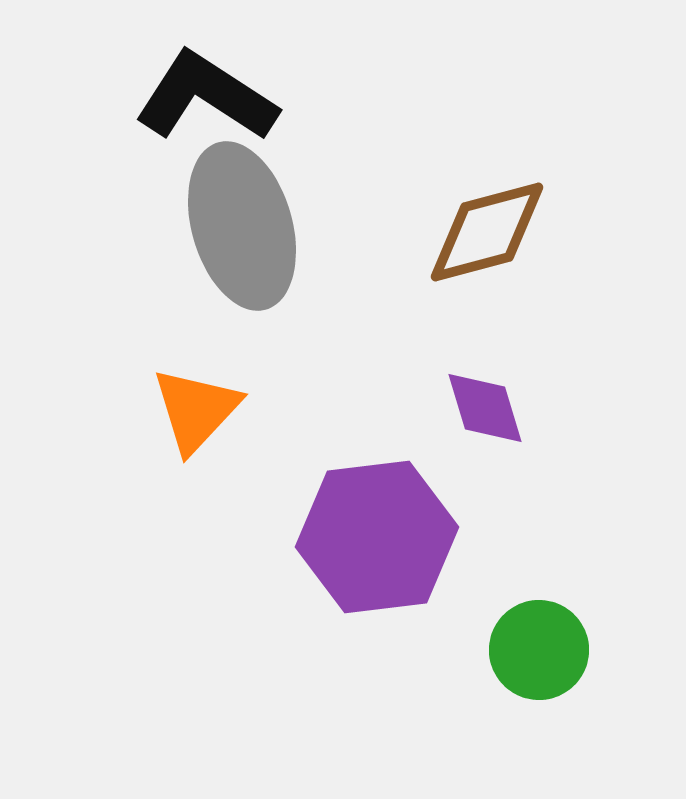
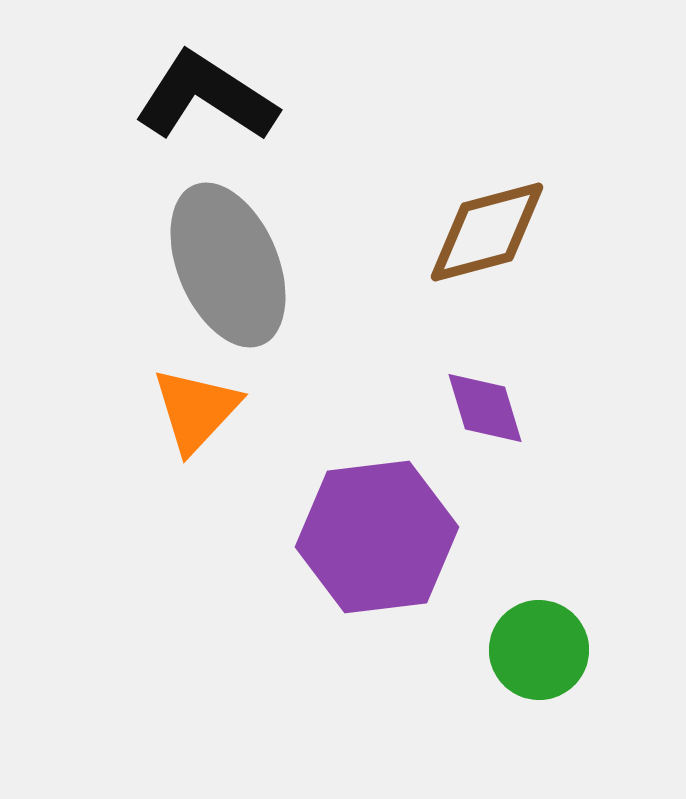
gray ellipse: moved 14 px left, 39 px down; rotated 7 degrees counterclockwise
